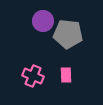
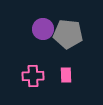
purple circle: moved 8 px down
pink cross: rotated 25 degrees counterclockwise
